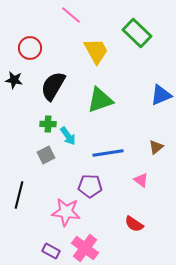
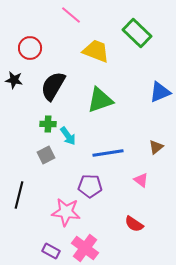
yellow trapezoid: rotated 40 degrees counterclockwise
blue triangle: moved 1 px left, 3 px up
